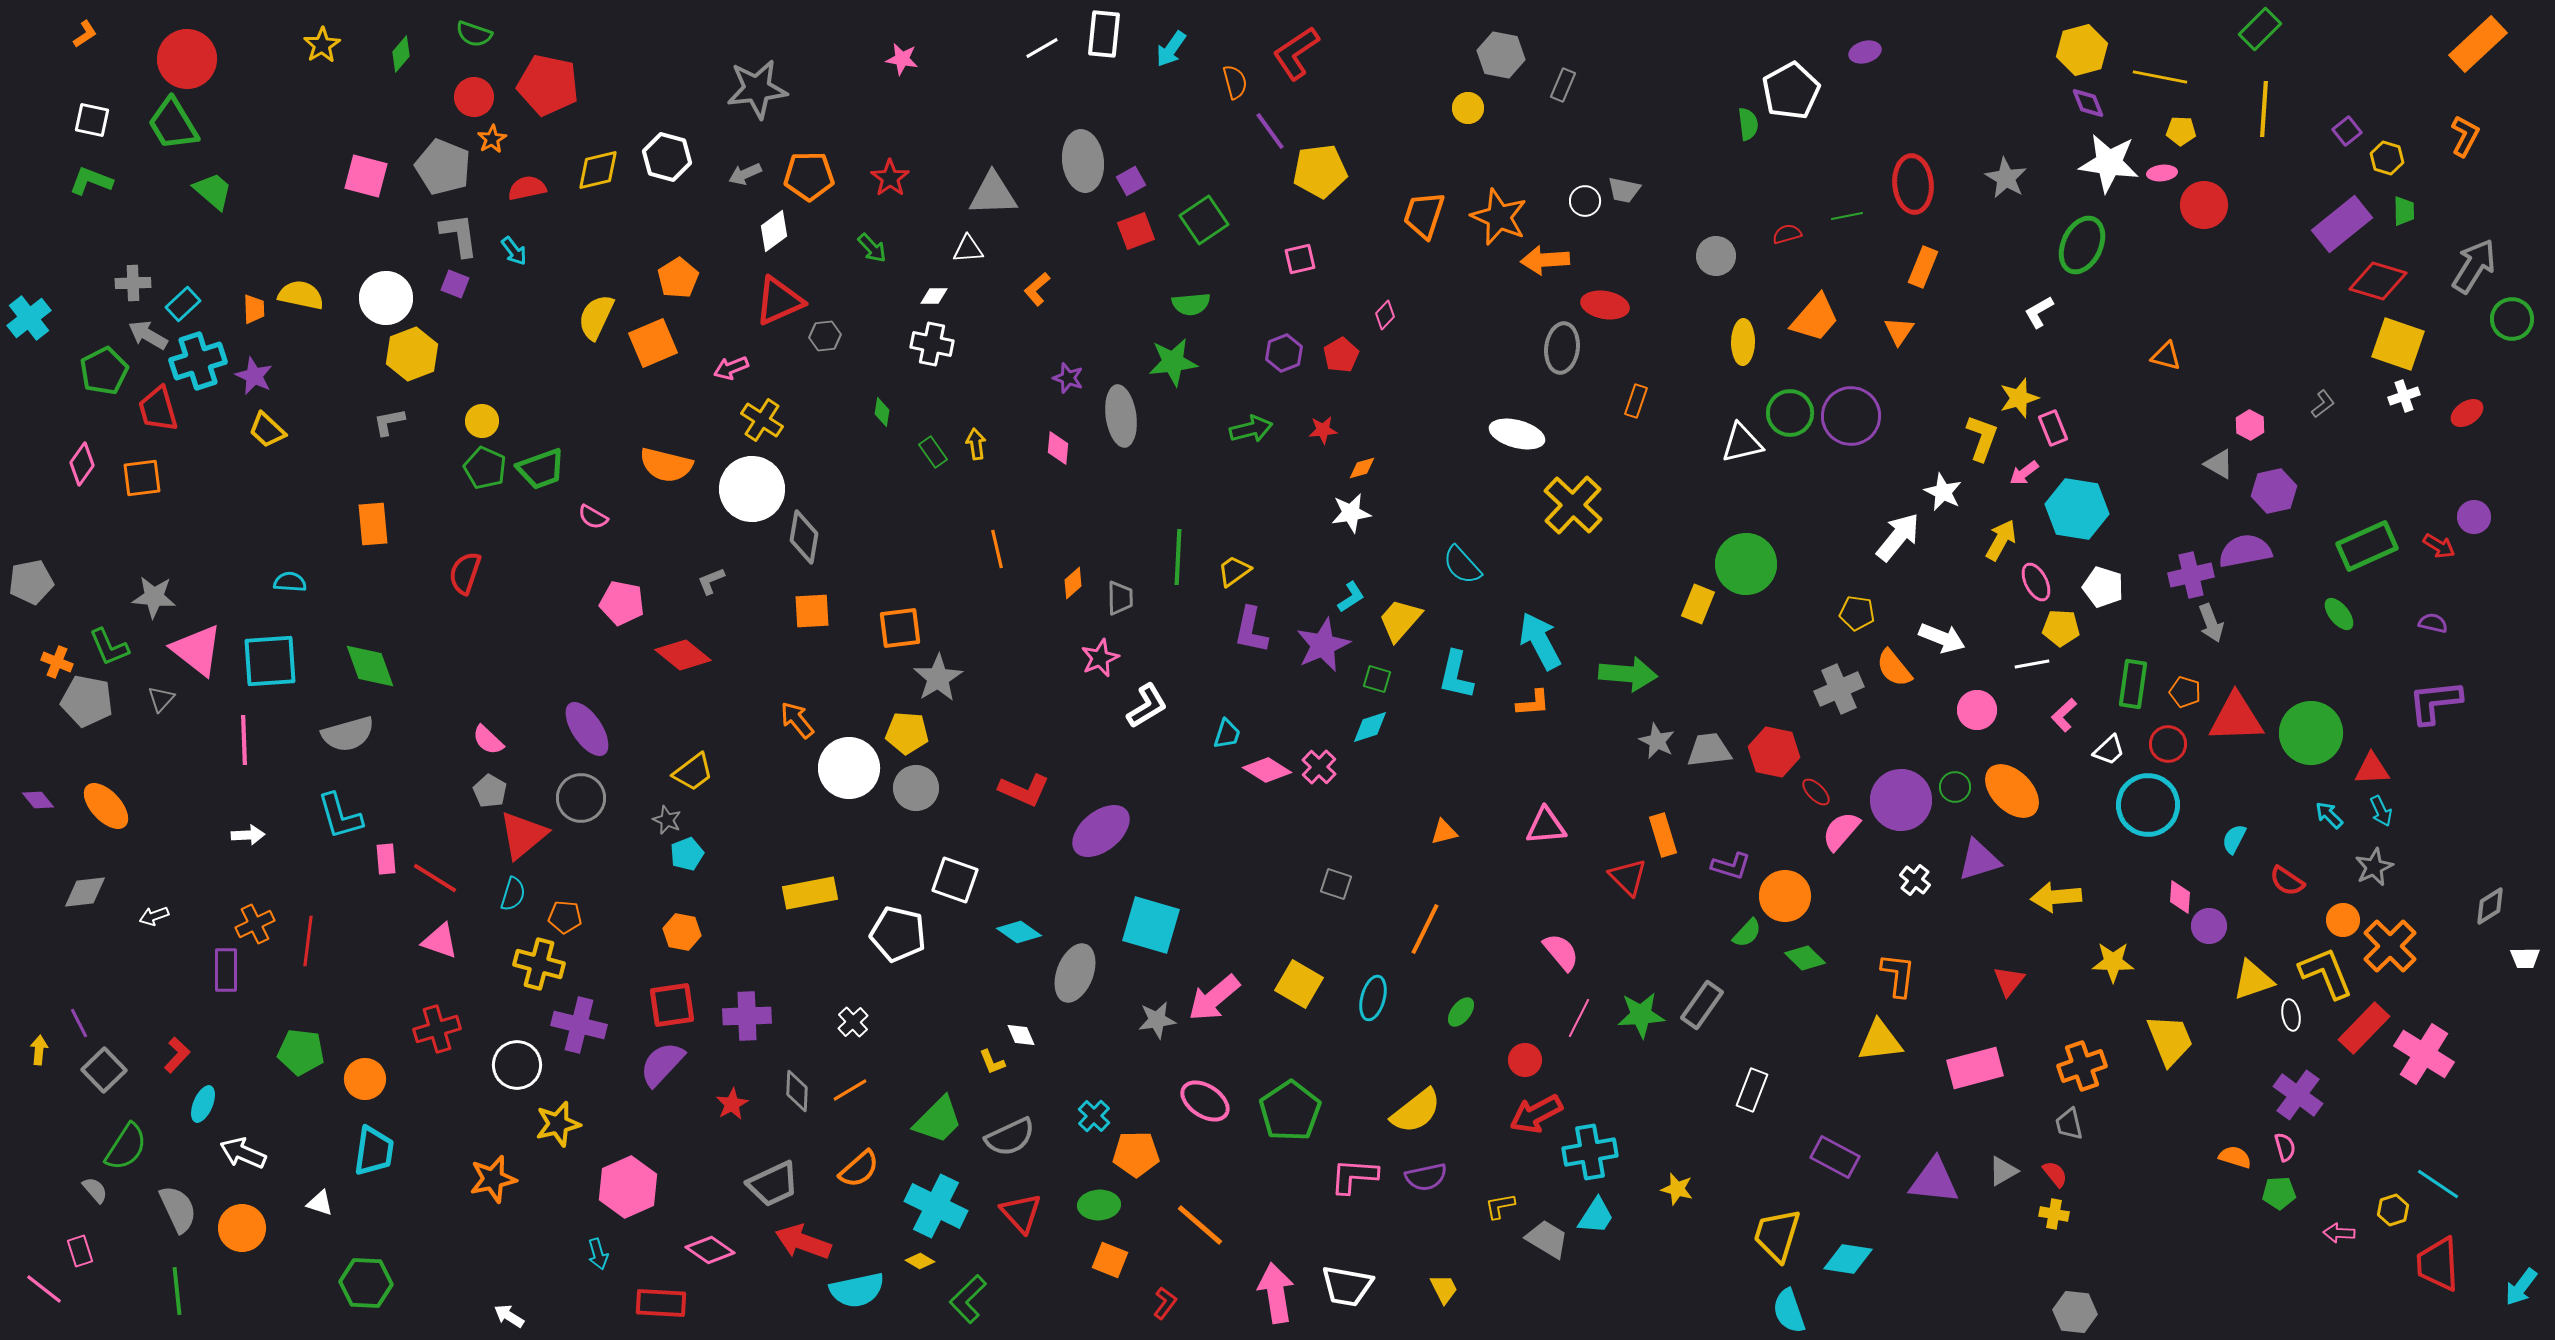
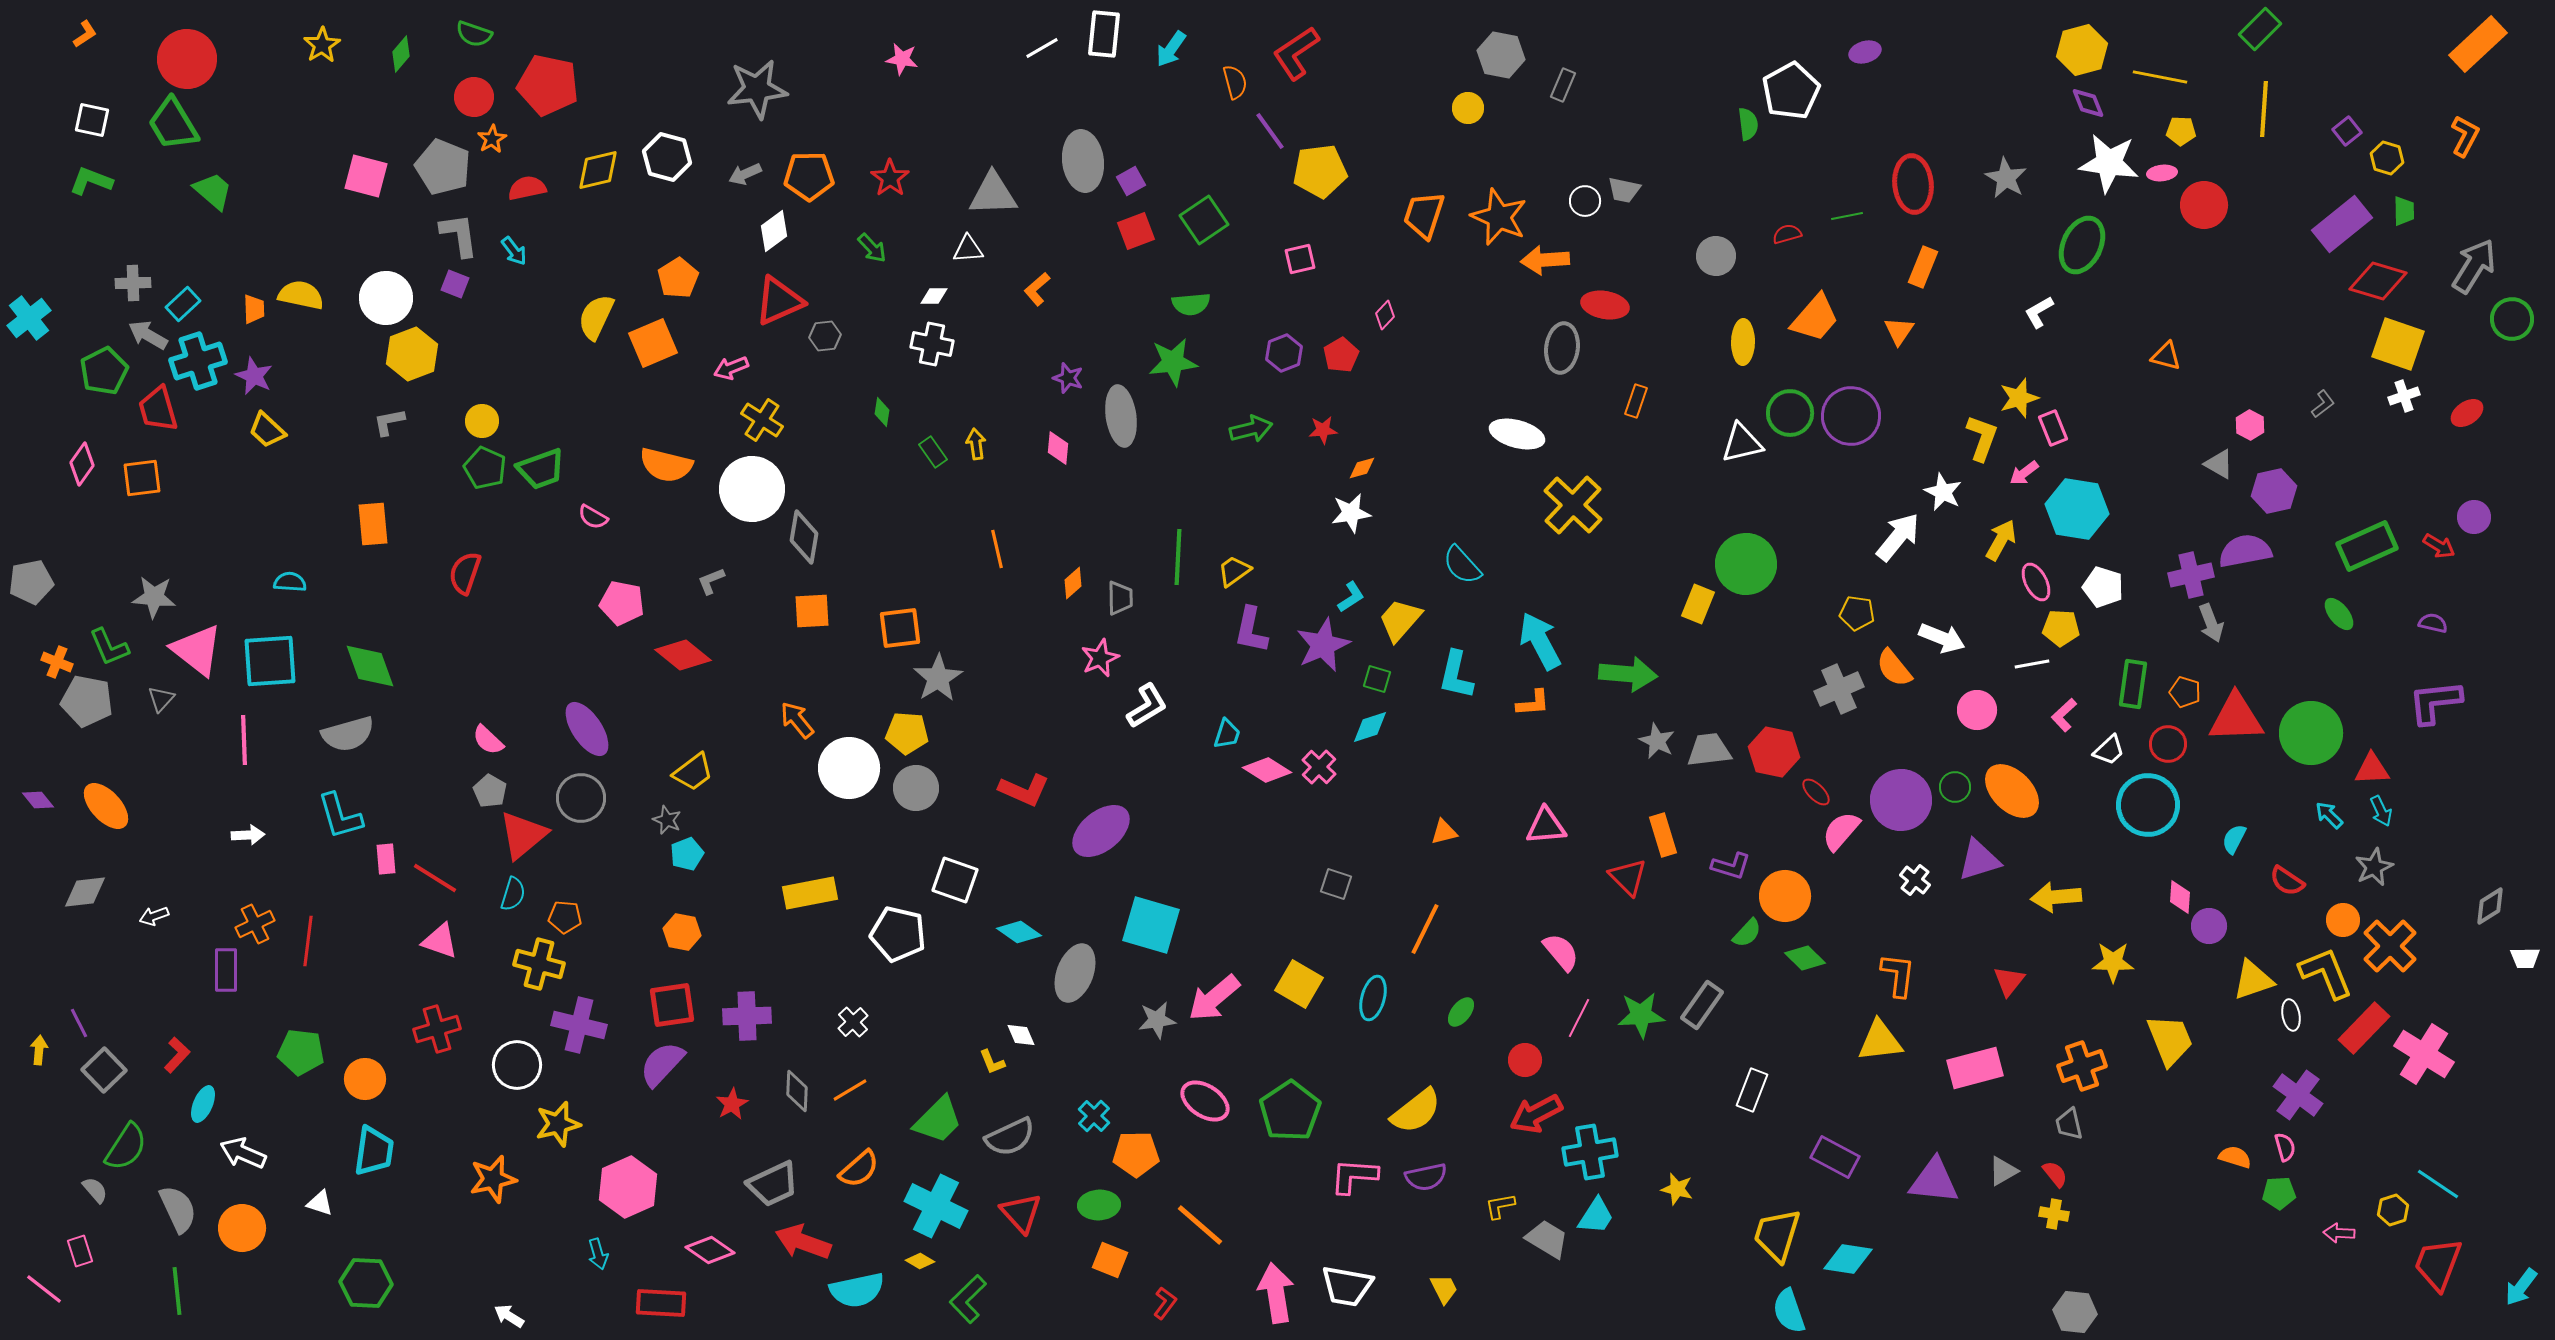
red trapezoid at (2438, 1264): rotated 24 degrees clockwise
